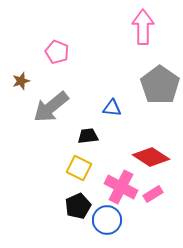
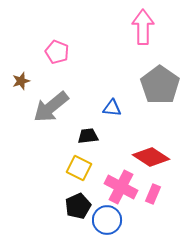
pink rectangle: rotated 36 degrees counterclockwise
